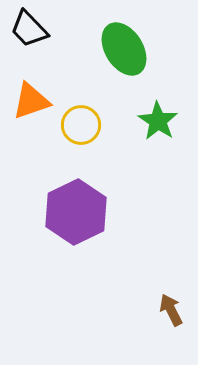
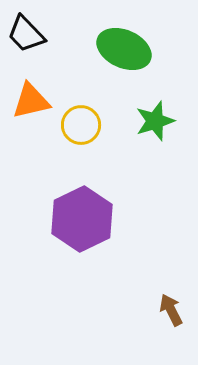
black trapezoid: moved 3 px left, 5 px down
green ellipse: rotated 34 degrees counterclockwise
orange triangle: rotated 6 degrees clockwise
green star: moved 3 px left; rotated 21 degrees clockwise
purple hexagon: moved 6 px right, 7 px down
